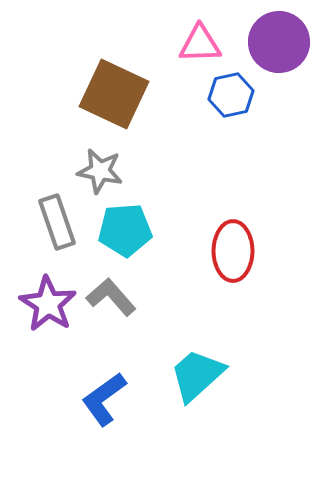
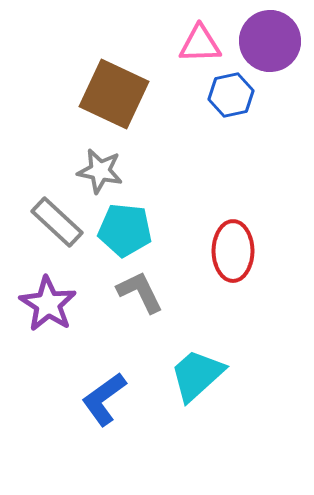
purple circle: moved 9 px left, 1 px up
gray rectangle: rotated 28 degrees counterclockwise
cyan pentagon: rotated 10 degrees clockwise
gray L-shape: moved 29 px right, 5 px up; rotated 15 degrees clockwise
